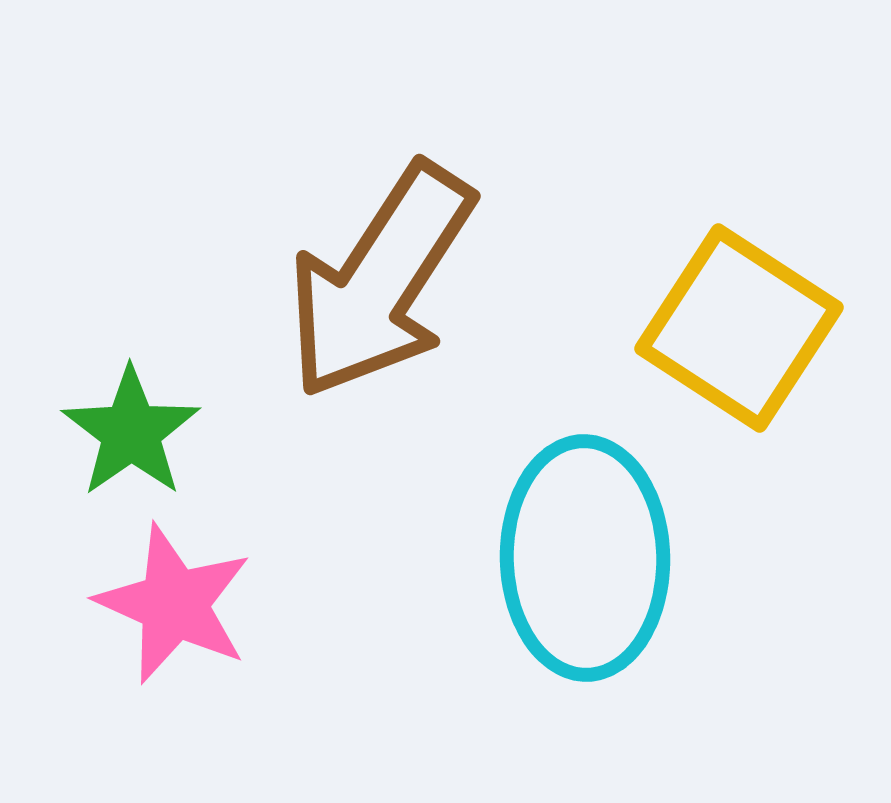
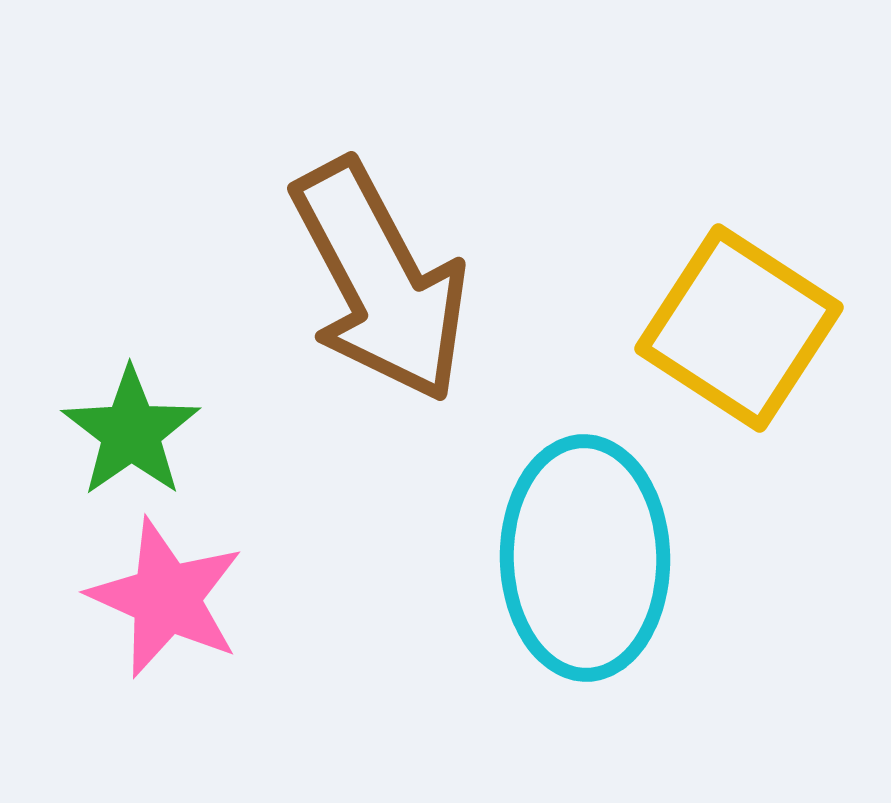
brown arrow: rotated 61 degrees counterclockwise
pink star: moved 8 px left, 6 px up
